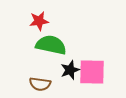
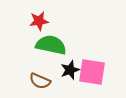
pink square: rotated 8 degrees clockwise
brown semicircle: moved 3 px up; rotated 15 degrees clockwise
